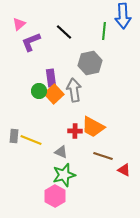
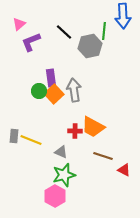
gray hexagon: moved 17 px up
